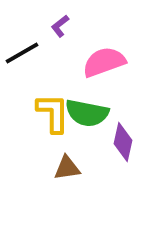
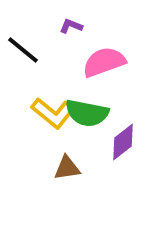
purple L-shape: moved 11 px right; rotated 60 degrees clockwise
black line: moved 1 px right, 3 px up; rotated 69 degrees clockwise
yellow L-shape: rotated 129 degrees clockwise
purple diamond: rotated 39 degrees clockwise
